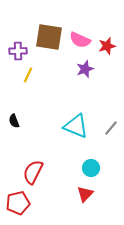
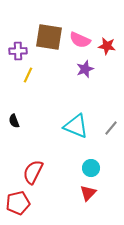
red star: rotated 24 degrees clockwise
red triangle: moved 3 px right, 1 px up
